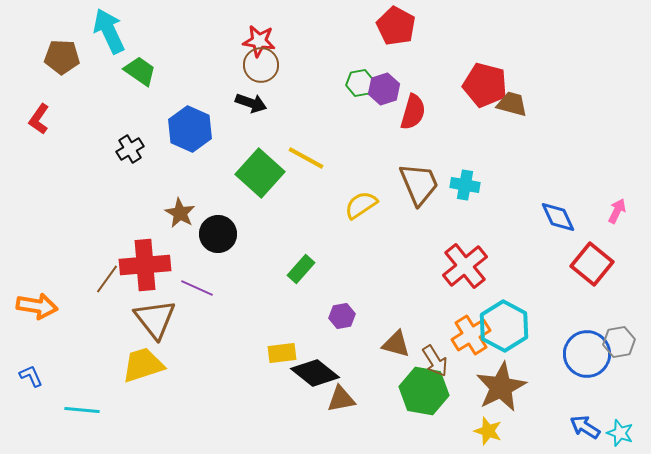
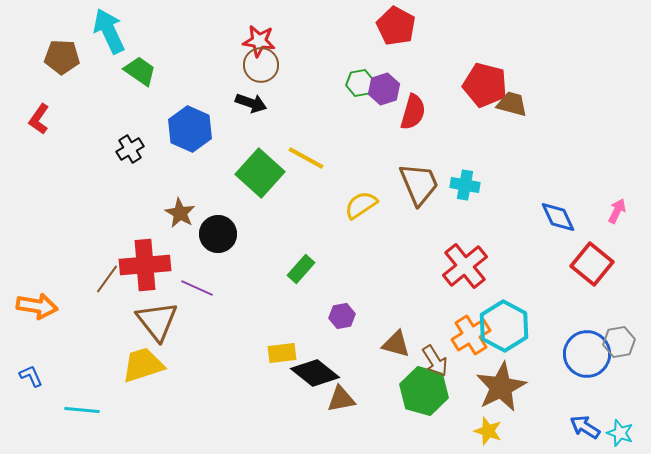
brown triangle at (155, 319): moved 2 px right, 2 px down
green hexagon at (424, 391): rotated 6 degrees clockwise
